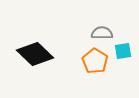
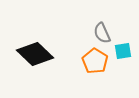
gray semicircle: rotated 115 degrees counterclockwise
